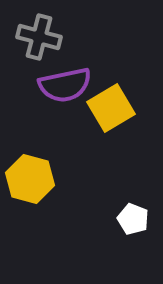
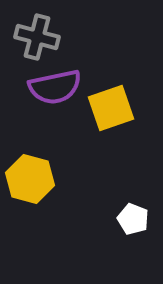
gray cross: moved 2 px left
purple semicircle: moved 10 px left, 2 px down
yellow square: rotated 12 degrees clockwise
